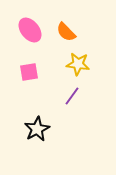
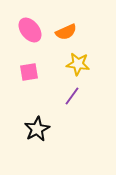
orange semicircle: rotated 70 degrees counterclockwise
